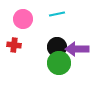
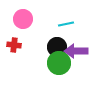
cyan line: moved 9 px right, 10 px down
purple arrow: moved 1 px left, 2 px down
